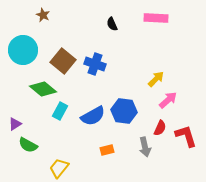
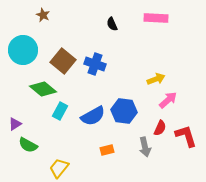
yellow arrow: rotated 24 degrees clockwise
